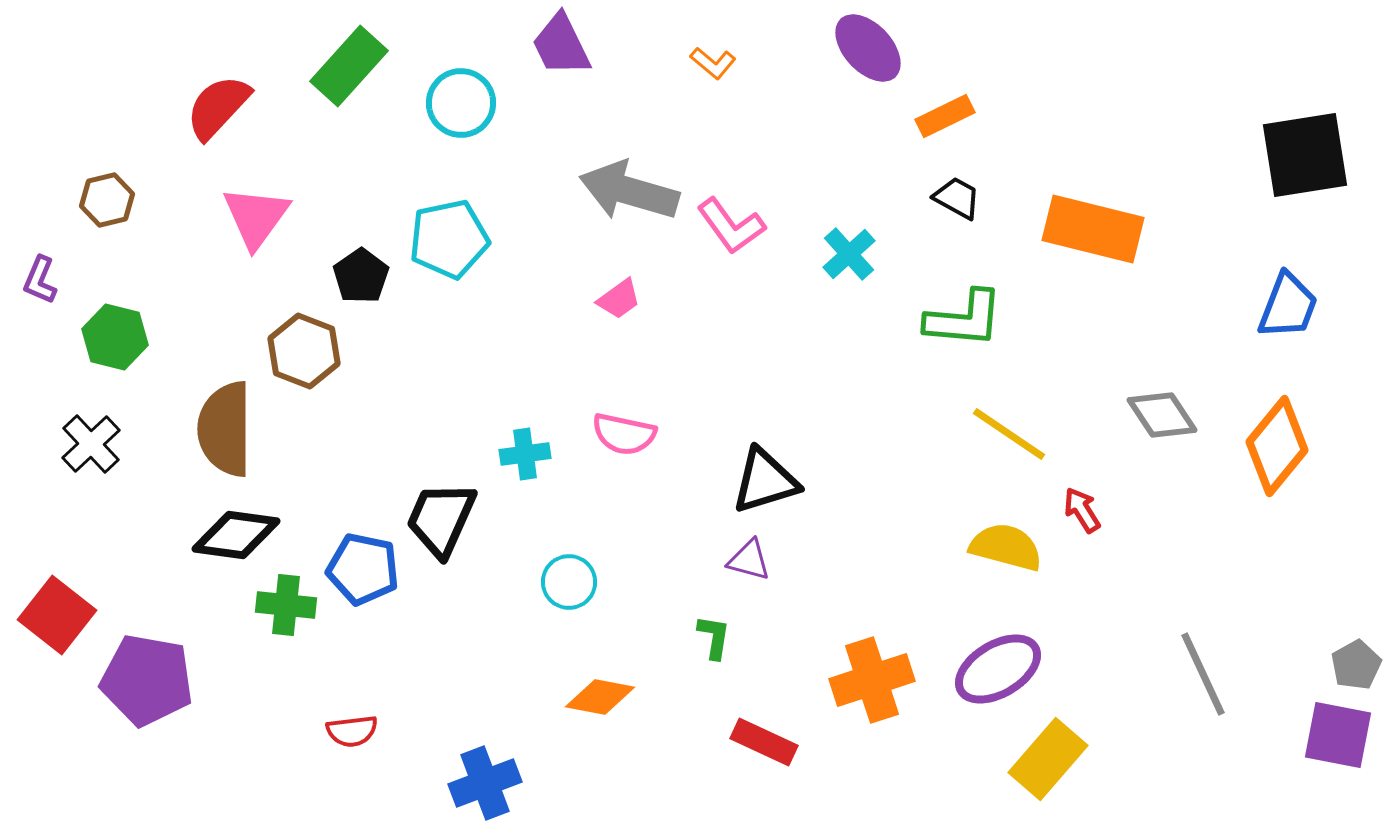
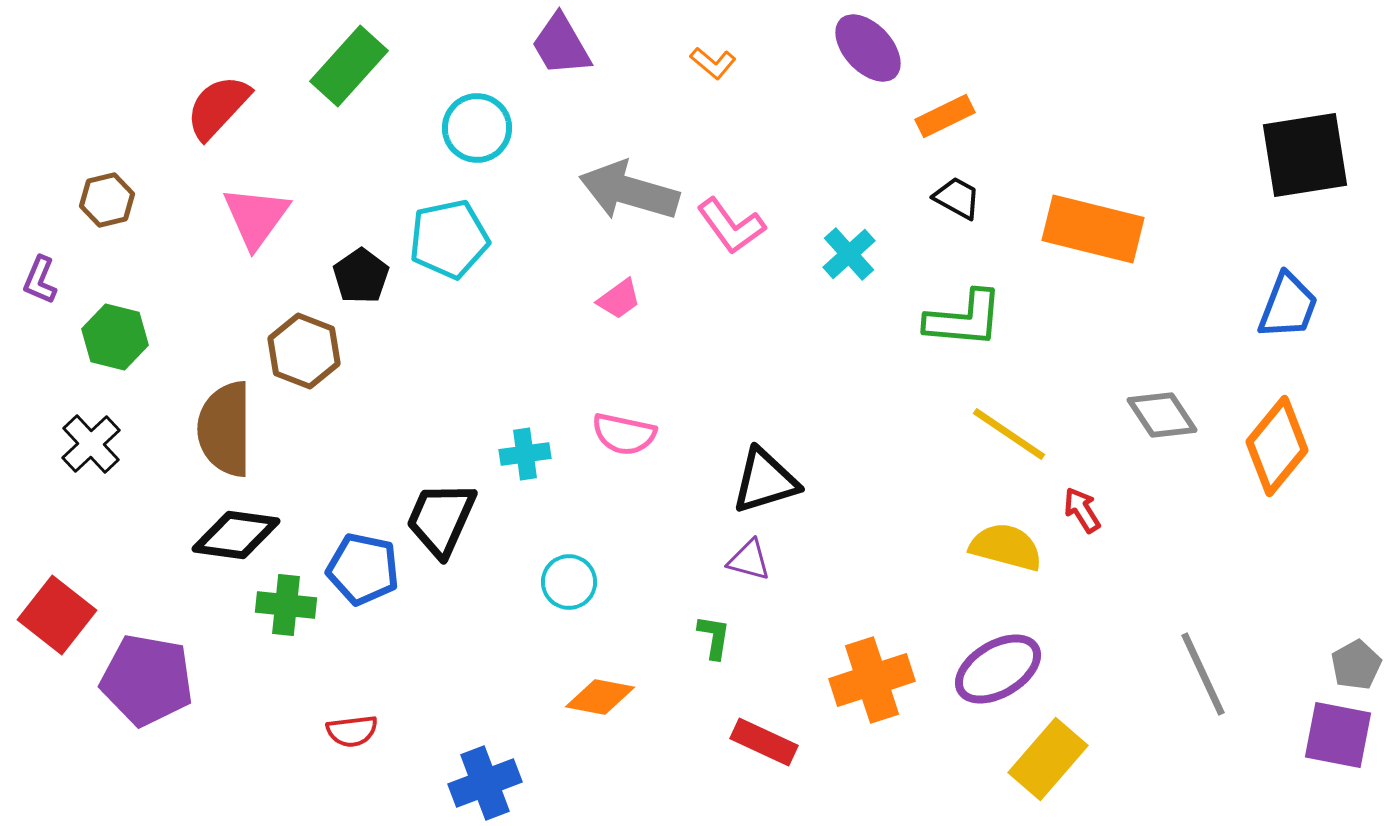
purple trapezoid at (561, 45): rotated 4 degrees counterclockwise
cyan circle at (461, 103): moved 16 px right, 25 px down
